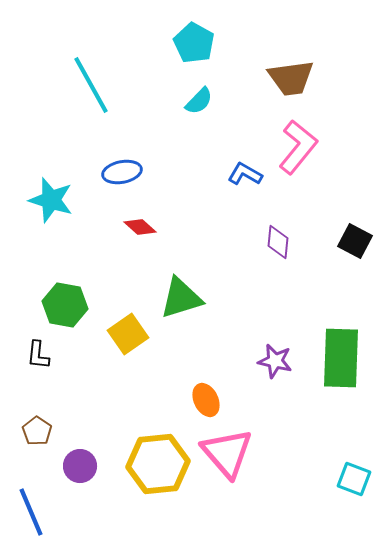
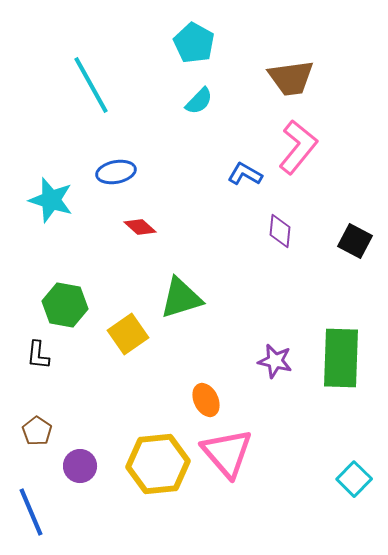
blue ellipse: moved 6 px left
purple diamond: moved 2 px right, 11 px up
cyan square: rotated 24 degrees clockwise
